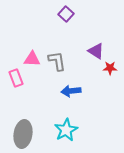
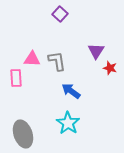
purple square: moved 6 px left
purple triangle: rotated 30 degrees clockwise
red star: rotated 16 degrees clockwise
pink rectangle: rotated 18 degrees clockwise
blue arrow: rotated 42 degrees clockwise
cyan star: moved 2 px right, 7 px up; rotated 10 degrees counterclockwise
gray ellipse: rotated 28 degrees counterclockwise
